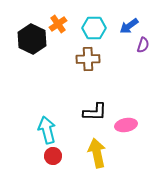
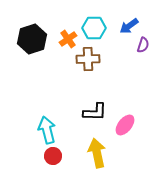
orange cross: moved 10 px right, 15 px down
black hexagon: rotated 16 degrees clockwise
pink ellipse: moved 1 px left; rotated 40 degrees counterclockwise
